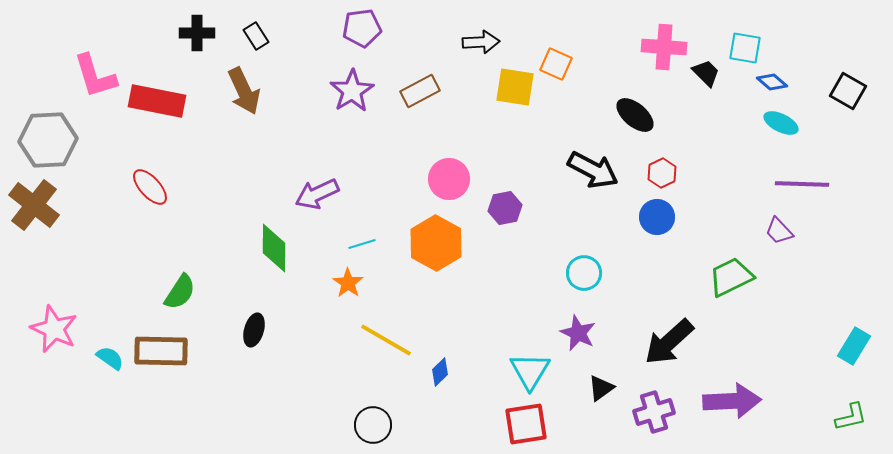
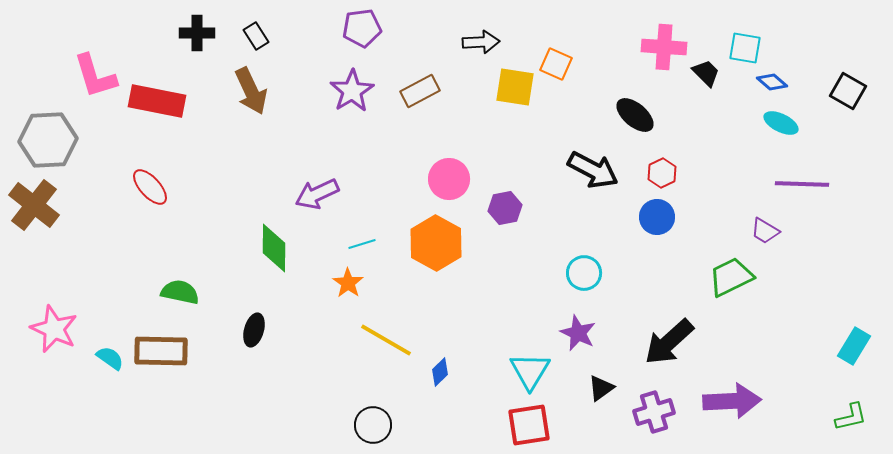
brown arrow at (244, 91): moved 7 px right
purple trapezoid at (779, 231): moved 14 px left; rotated 16 degrees counterclockwise
green semicircle at (180, 292): rotated 111 degrees counterclockwise
red square at (526, 424): moved 3 px right, 1 px down
